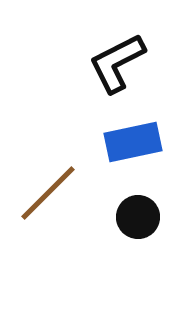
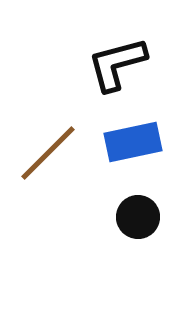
black L-shape: moved 1 px down; rotated 12 degrees clockwise
brown line: moved 40 px up
